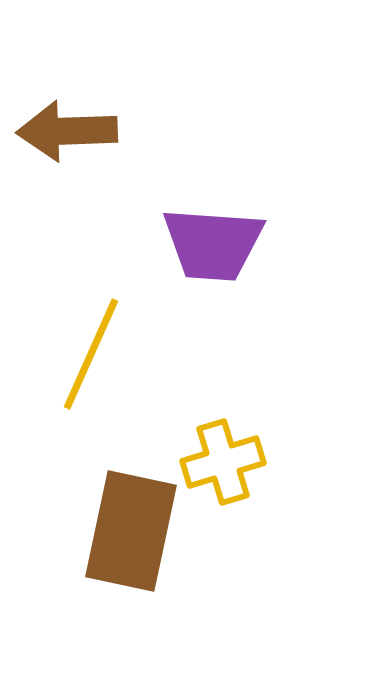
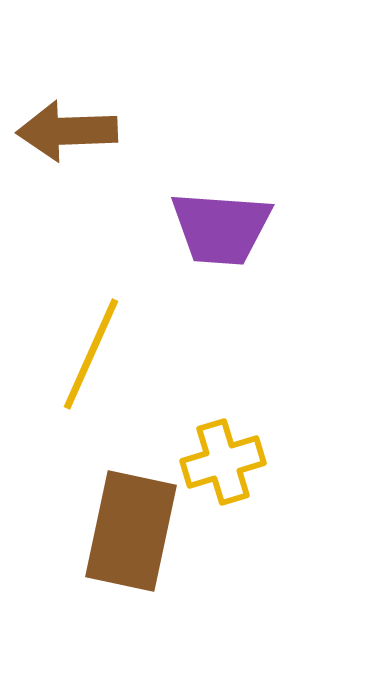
purple trapezoid: moved 8 px right, 16 px up
